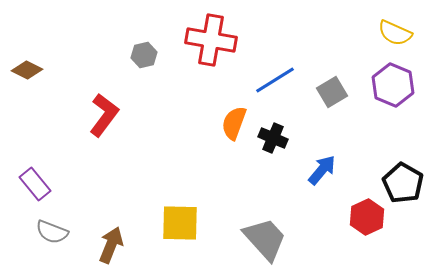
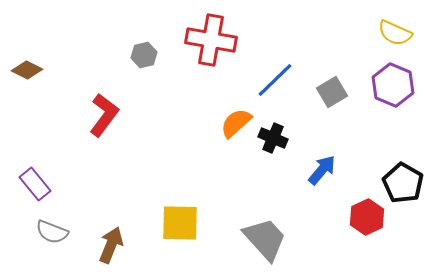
blue line: rotated 12 degrees counterclockwise
orange semicircle: moved 2 px right; rotated 28 degrees clockwise
